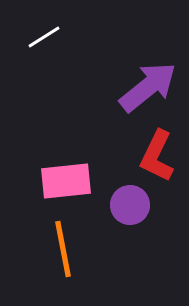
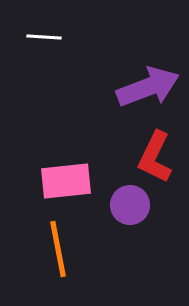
white line: rotated 36 degrees clockwise
purple arrow: rotated 18 degrees clockwise
red L-shape: moved 2 px left, 1 px down
orange line: moved 5 px left
